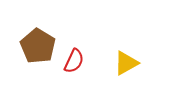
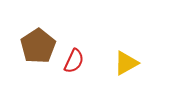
brown pentagon: rotated 8 degrees clockwise
